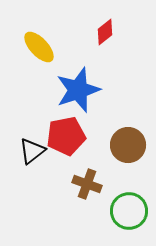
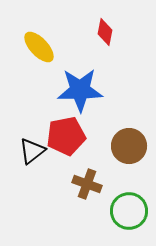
red diamond: rotated 40 degrees counterclockwise
blue star: moved 2 px right; rotated 18 degrees clockwise
brown circle: moved 1 px right, 1 px down
